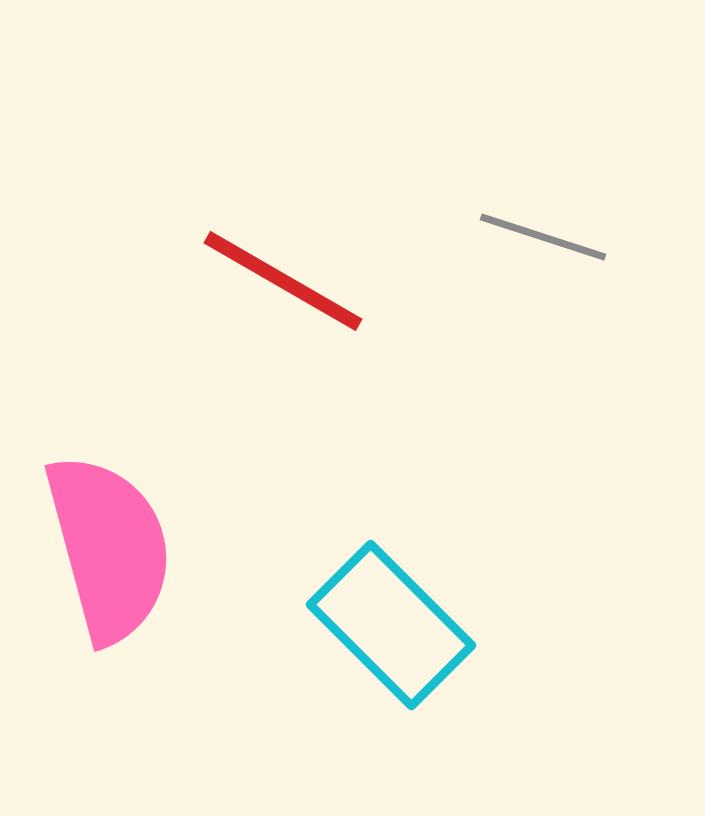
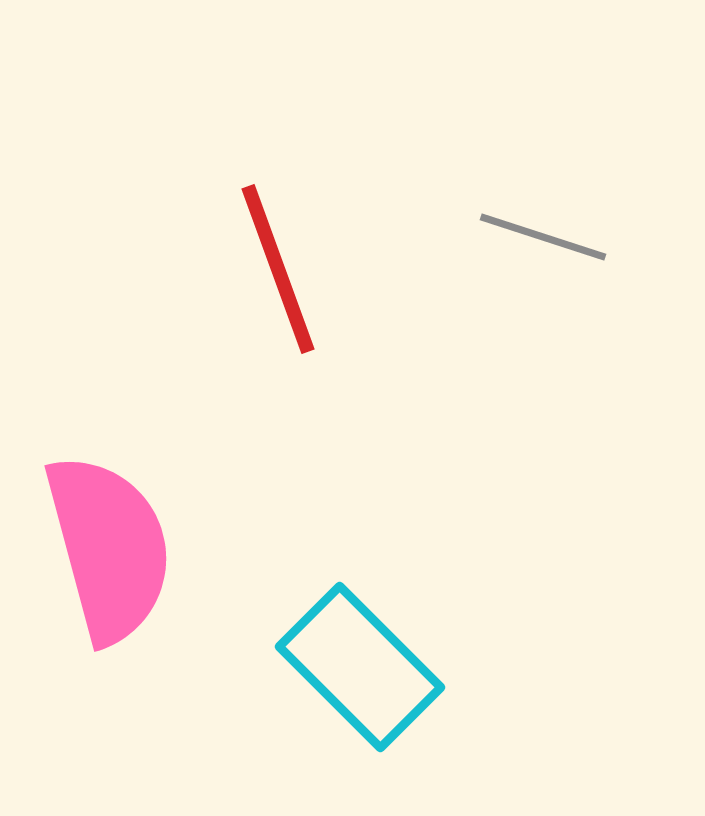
red line: moved 5 px left, 12 px up; rotated 40 degrees clockwise
cyan rectangle: moved 31 px left, 42 px down
